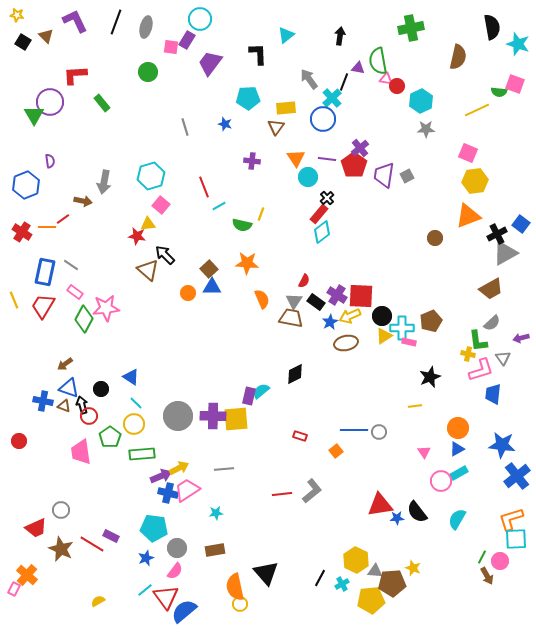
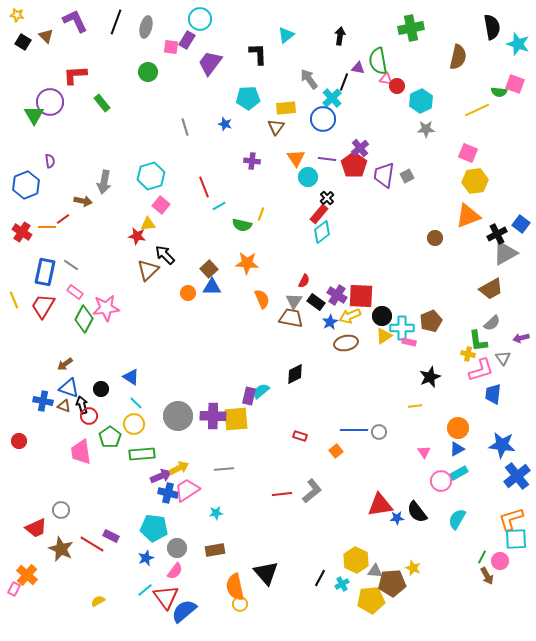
brown triangle at (148, 270): rotated 35 degrees clockwise
